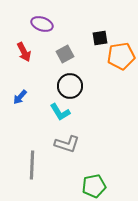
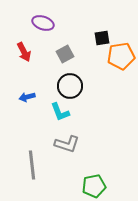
purple ellipse: moved 1 px right, 1 px up
black square: moved 2 px right
blue arrow: moved 7 px right; rotated 35 degrees clockwise
cyan L-shape: rotated 10 degrees clockwise
gray line: rotated 8 degrees counterclockwise
